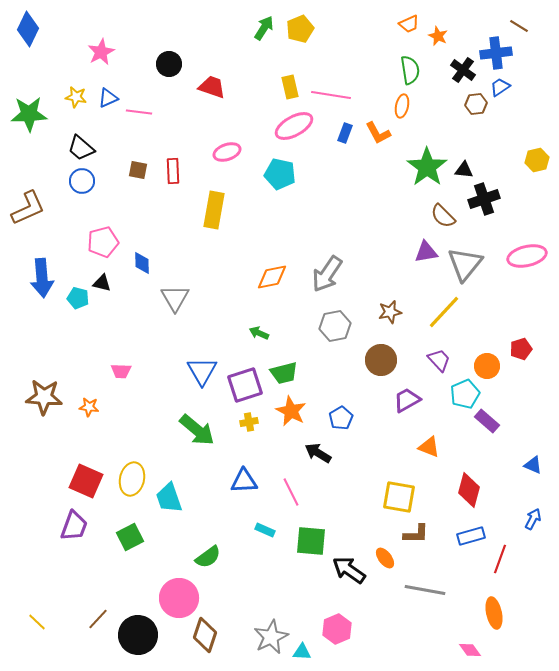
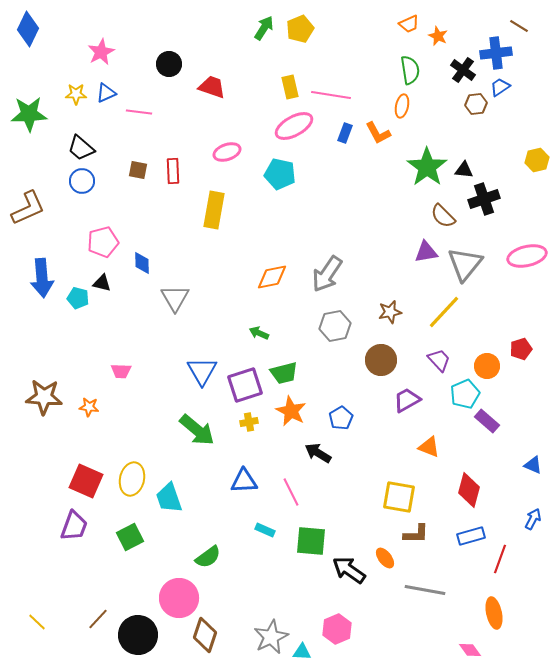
yellow star at (76, 97): moved 3 px up; rotated 10 degrees counterclockwise
blue triangle at (108, 98): moved 2 px left, 5 px up
